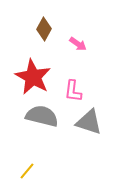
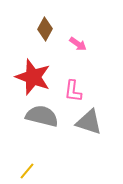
brown diamond: moved 1 px right
red star: rotated 9 degrees counterclockwise
